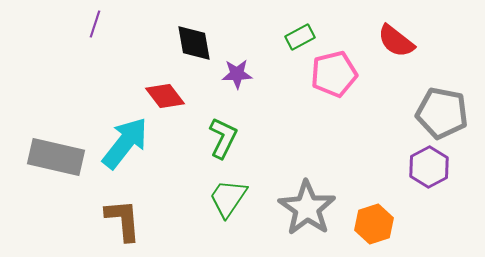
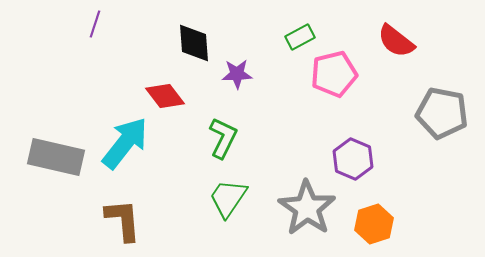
black diamond: rotated 6 degrees clockwise
purple hexagon: moved 76 px left, 8 px up; rotated 9 degrees counterclockwise
